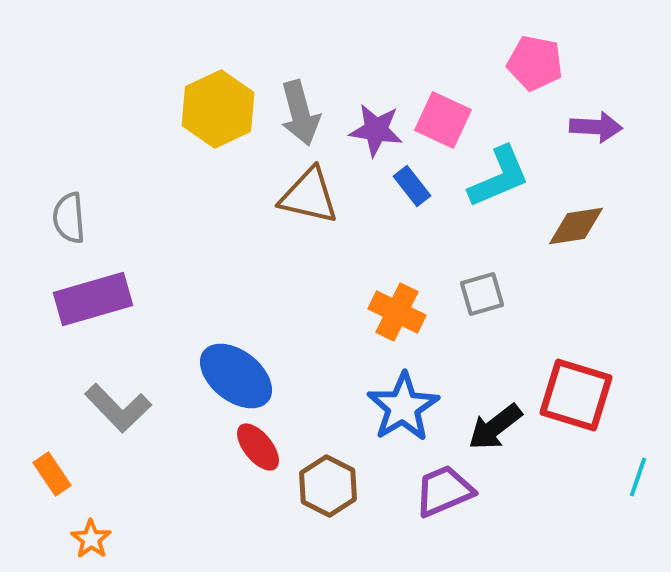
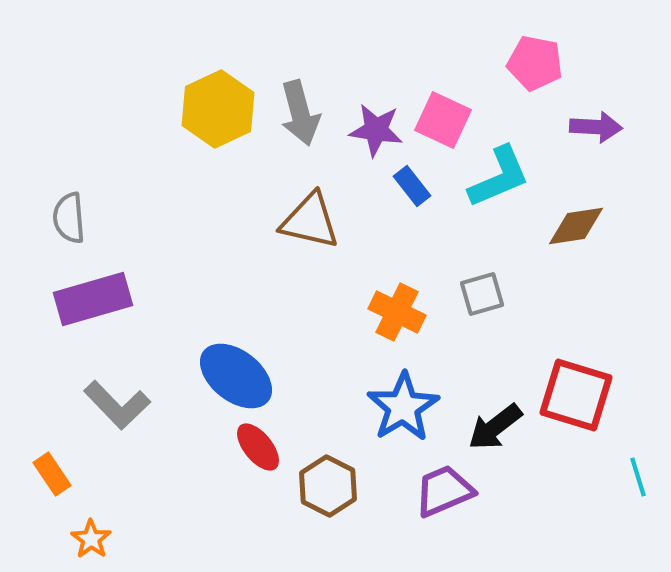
brown triangle: moved 1 px right, 25 px down
gray L-shape: moved 1 px left, 3 px up
cyan line: rotated 36 degrees counterclockwise
